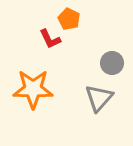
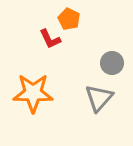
orange star: moved 4 px down
